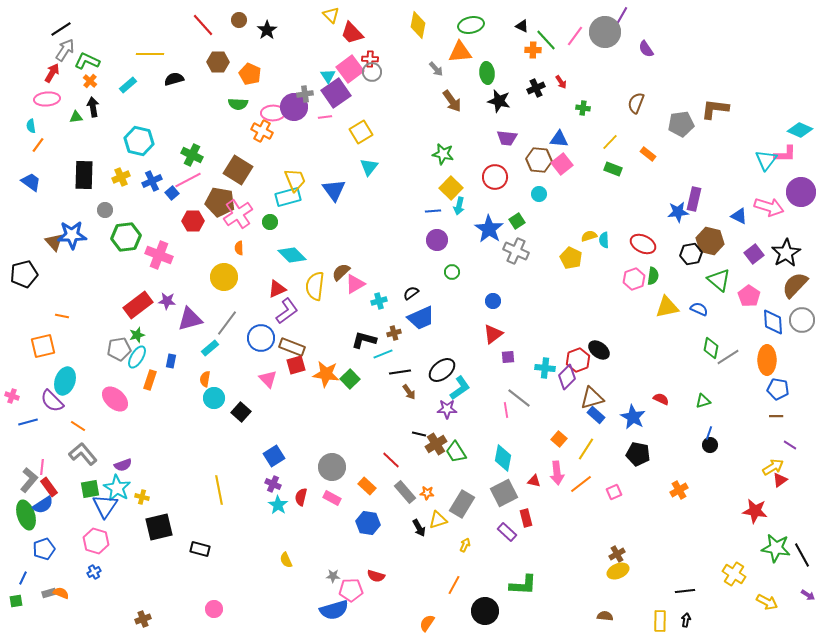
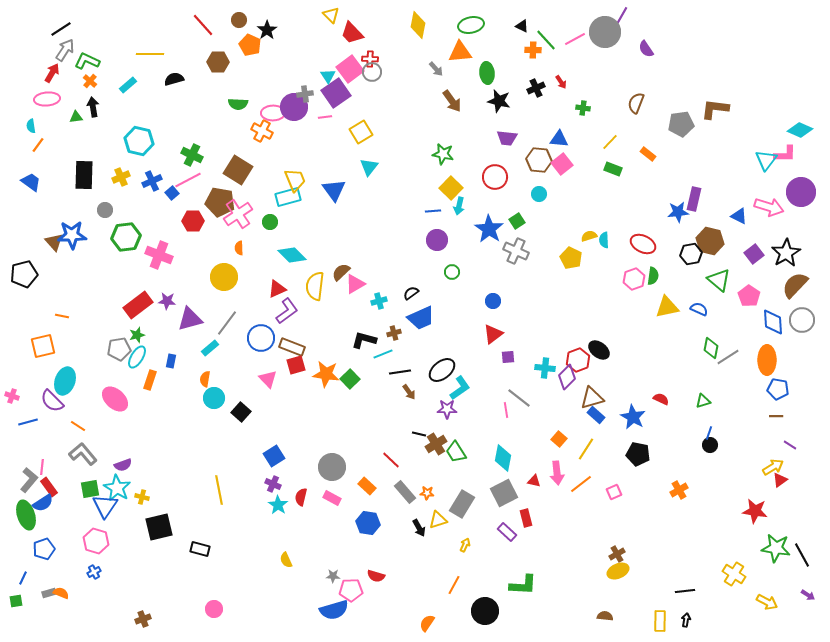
pink line at (575, 36): moved 3 px down; rotated 25 degrees clockwise
orange pentagon at (250, 74): moved 29 px up
blue semicircle at (43, 505): moved 2 px up
